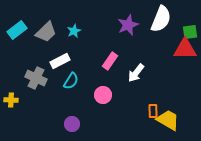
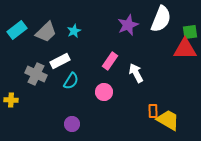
white arrow: rotated 114 degrees clockwise
gray cross: moved 4 px up
pink circle: moved 1 px right, 3 px up
